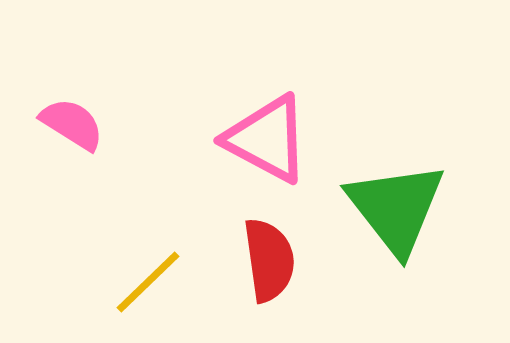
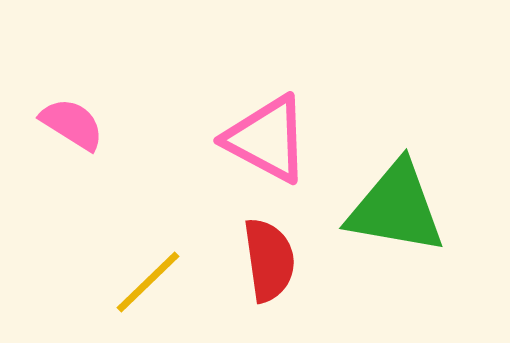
green triangle: rotated 42 degrees counterclockwise
